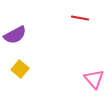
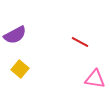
red line: moved 24 px down; rotated 18 degrees clockwise
pink triangle: moved 1 px right; rotated 40 degrees counterclockwise
